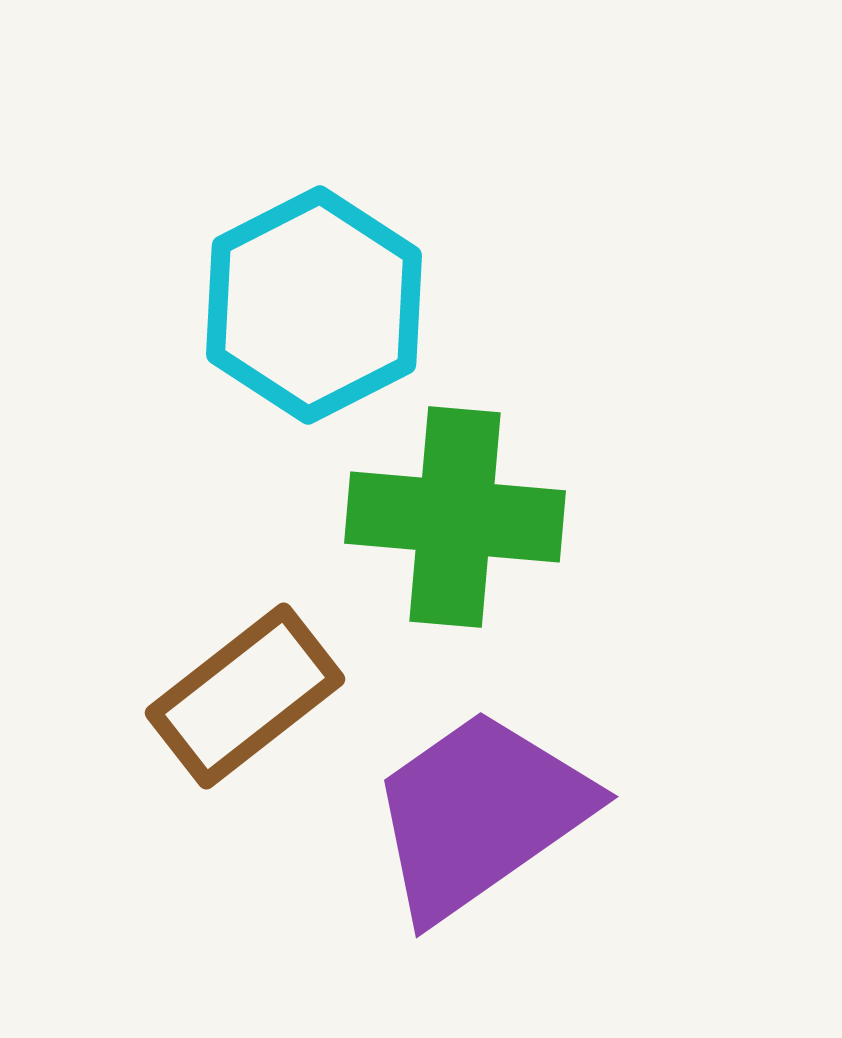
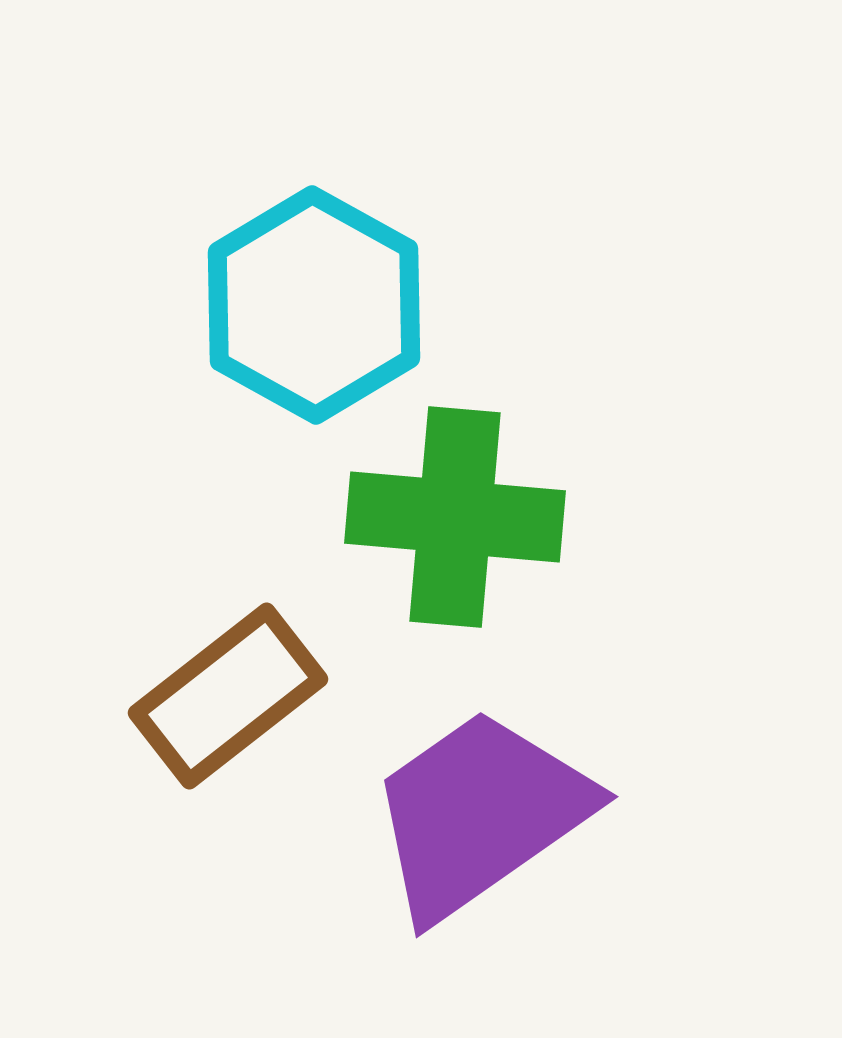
cyan hexagon: rotated 4 degrees counterclockwise
brown rectangle: moved 17 px left
